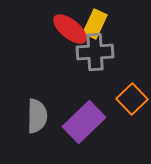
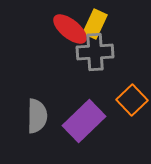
orange square: moved 1 px down
purple rectangle: moved 1 px up
